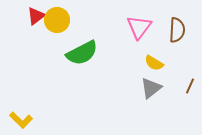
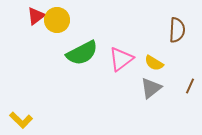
pink triangle: moved 18 px left, 32 px down; rotated 16 degrees clockwise
